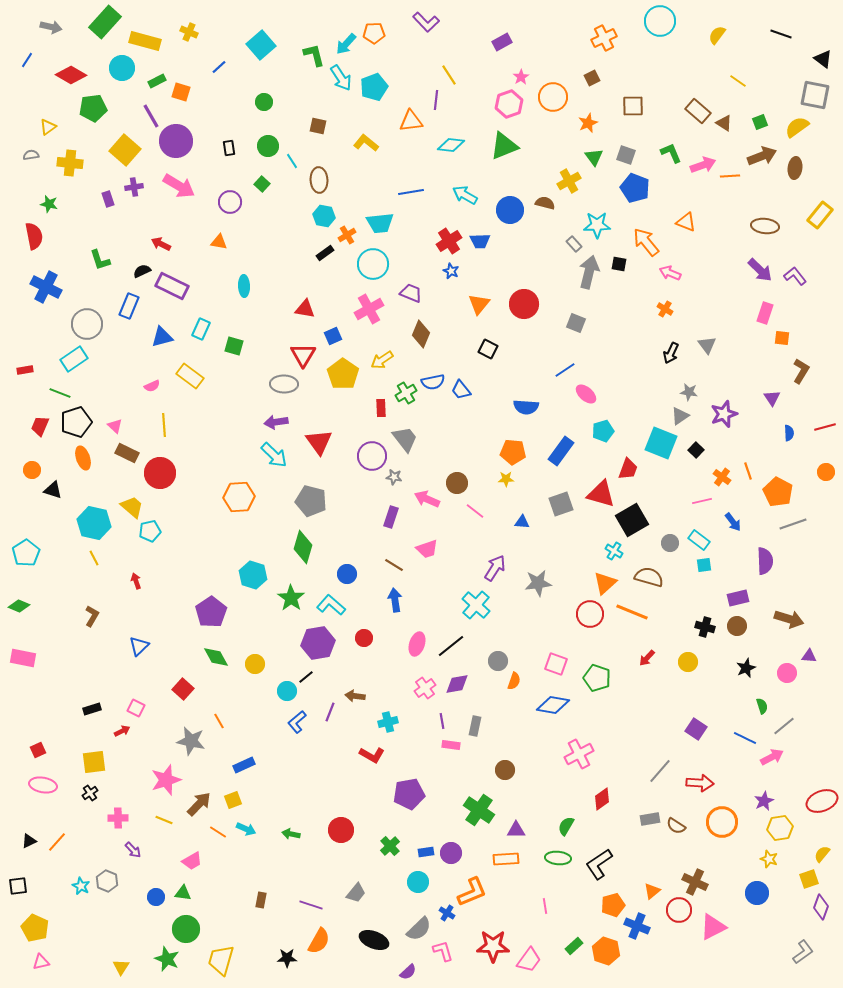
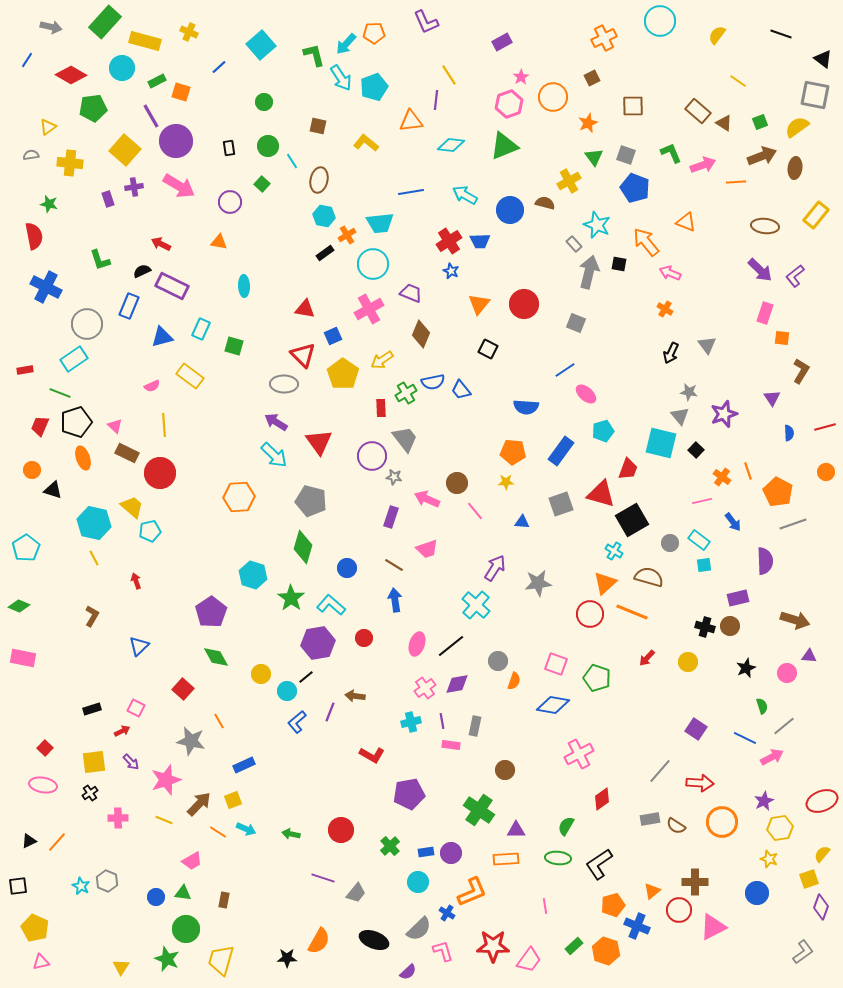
purple L-shape at (426, 22): rotated 20 degrees clockwise
orange line at (730, 176): moved 6 px right, 6 px down
brown ellipse at (319, 180): rotated 15 degrees clockwise
yellow rectangle at (820, 215): moved 4 px left
cyan star at (597, 225): rotated 24 degrees clockwise
purple L-shape at (795, 276): rotated 90 degrees counterclockwise
red triangle at (303, 355): rotated 16 degrees counterclockwise
gray triangle at (680, 416): rotated 36 degrees counterclockwise
purple arrow at (276, 422): rotated 40 degrees clockwise
cyan square at (661, 443): rotated 8 degrees counterclockwise
yellow star at (506, 479): moved 3 px down
pink line at (475, 511): rotated 12 degrees clockwise
cyan pentagon at (26, 553): moved 5 px up
blue circle at (347, 574): moved 6 px up
brown arrow at (789, 619): moved 6 px right, 1 px down
brown circle at (737, 626): moved 7 px left
yellow circle at (255, 664): moved 6 px right, 10 px down
cyan cross at (388, 722): moved 23 px right
red square at (38, 750): moved 7 px right, 2 px up; rotated 21 degrees counterclockwise
purple arrow at (133, 850): moved 2 px left, 88 px up
brown cross at (695, 882): rotated 25 degrees counterclockwise
brown rectangle at (261, 900): moved 37 px left
purple line at (311, 905): moved 12 px right, 27 px up
